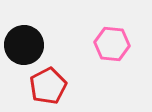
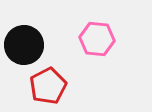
pink hexagon: moved 15 px left, 5 px up
